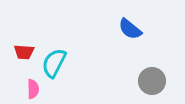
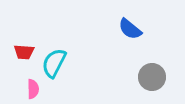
gray circle: moved 4 px up
